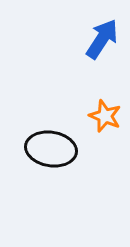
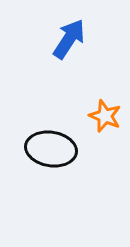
blue arrow: moved 33 px left
